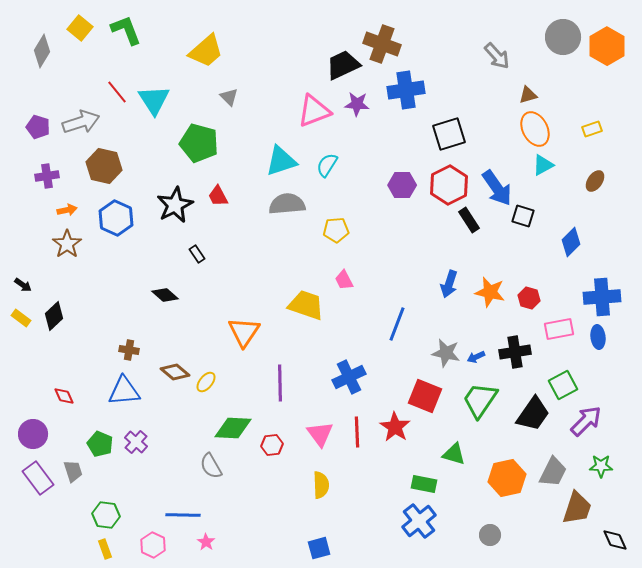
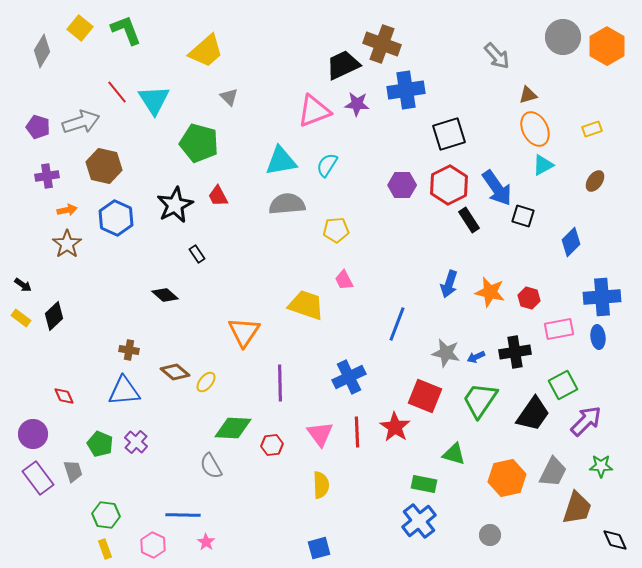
cyan triangle at (281, 161): rotated 8 degrees clockwise
